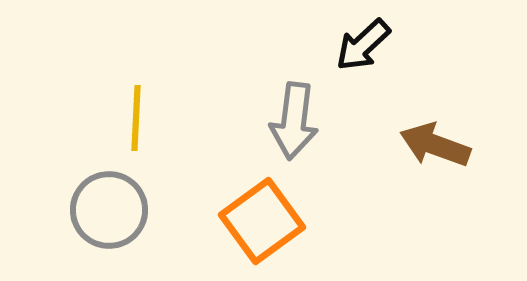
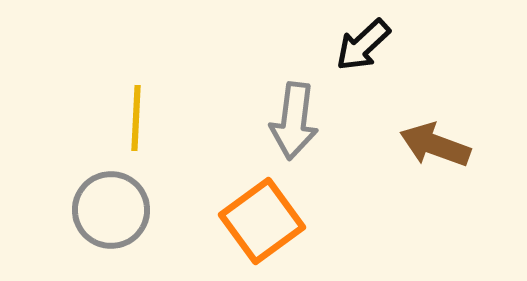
gray circle: moved 2 px right
